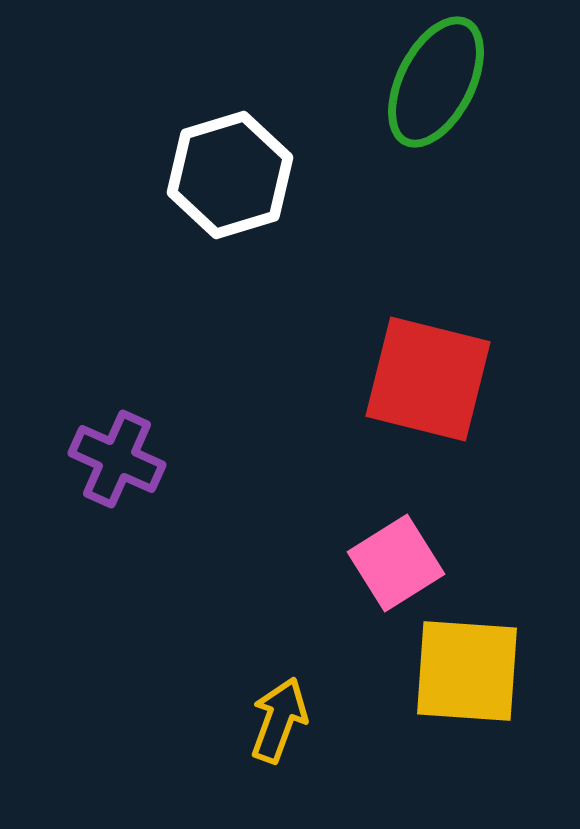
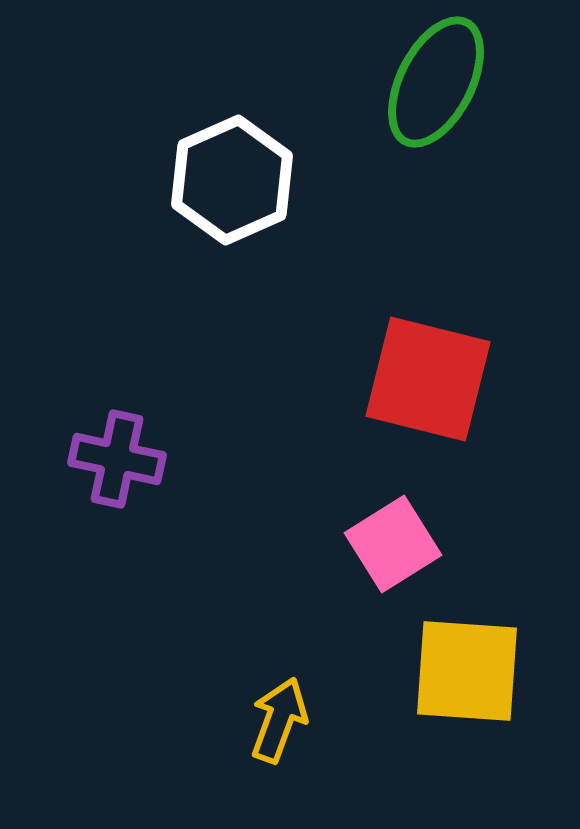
white hexagon: moved 2 px right, 5 px down; rotated 7 degrees counterclockwise
purple cross: rotated 12 degrees counterclockwise
pink square: moved 3 px left, 19 px up
